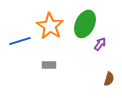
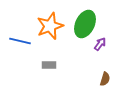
orange star: rotated 20 degrees clockwise
blue line: rotated 30 degrees clockwise
brown semicircle: moved 4 px left
